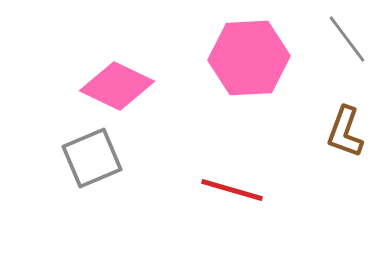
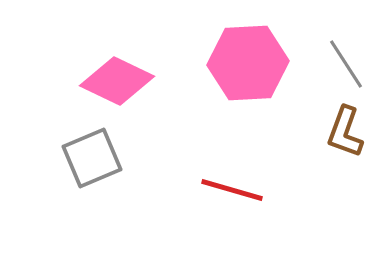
gray line: moved 1 px left, 25 px down; rotated 4 degrees clockwise
pink hexagon: moved 1 px left, 5 px down
pink diamond: moved 5 px up
